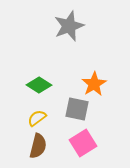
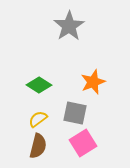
gray star: rotated 12 degrees counterclockwise
orange star: moved 1 px left, 2 px up; rotated 10 degrees clockwise
gray square: moved 2 px left, 4 px down
yellow semicircle: moved 1 px right, 1 px down
